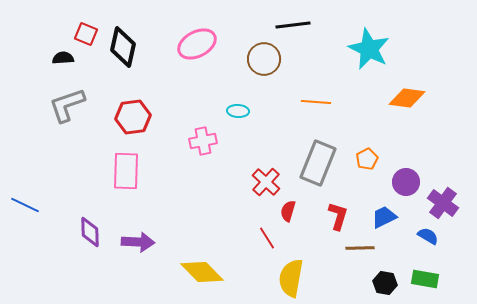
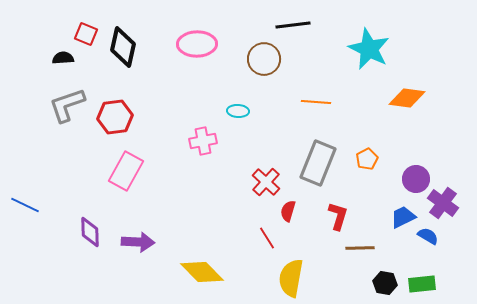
pink ellipse: rotated 27 degrees clockwise
red hexagon: moved 18 px left
pink rectangle: rotated 27 degrees clockwise
purple circle: moved 10 px right, 3 px up
blue trapezoid: moved 19 px right
green rectangle: moved 3 px left, 5 px down; rotated 16 degrees counterclockwise
